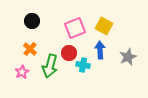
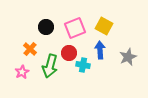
black circle: moved 14 px right, 6 px down
